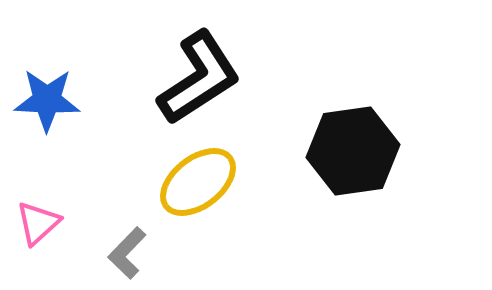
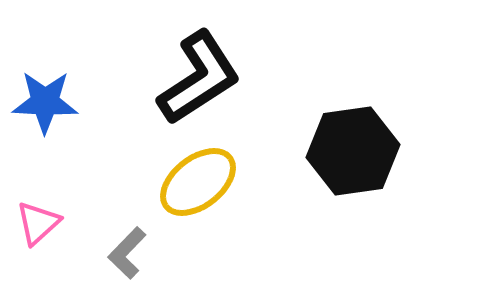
blue star: moved 2 px left, 2 px down
